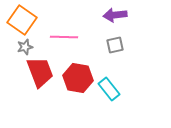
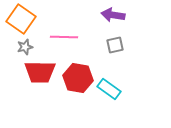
purple arrow: moved 2 px left; rotated 15 degrees clockwise
orange square: moved 1 px left, 1 px up
red trapezoid: rotated 112 degrees clockwise
cyan rectangle: rotated 15 degrees counterclockwise
